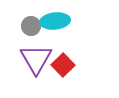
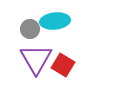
gray circle: moved 1 px left, 3 px down
red square: rotated 15 degrees counterclockwise
